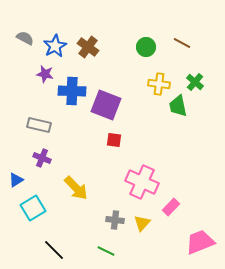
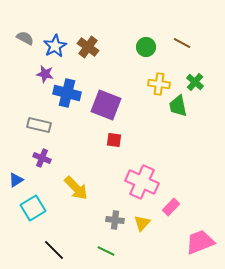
blue cross: moved 5 px left, 2 px down; rotated 12 degrees clockwise
